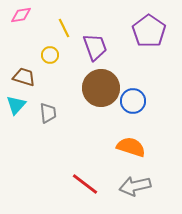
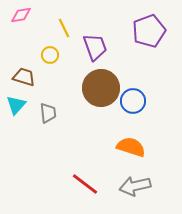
purple pentagon: rotated 16 degrees clockwise
